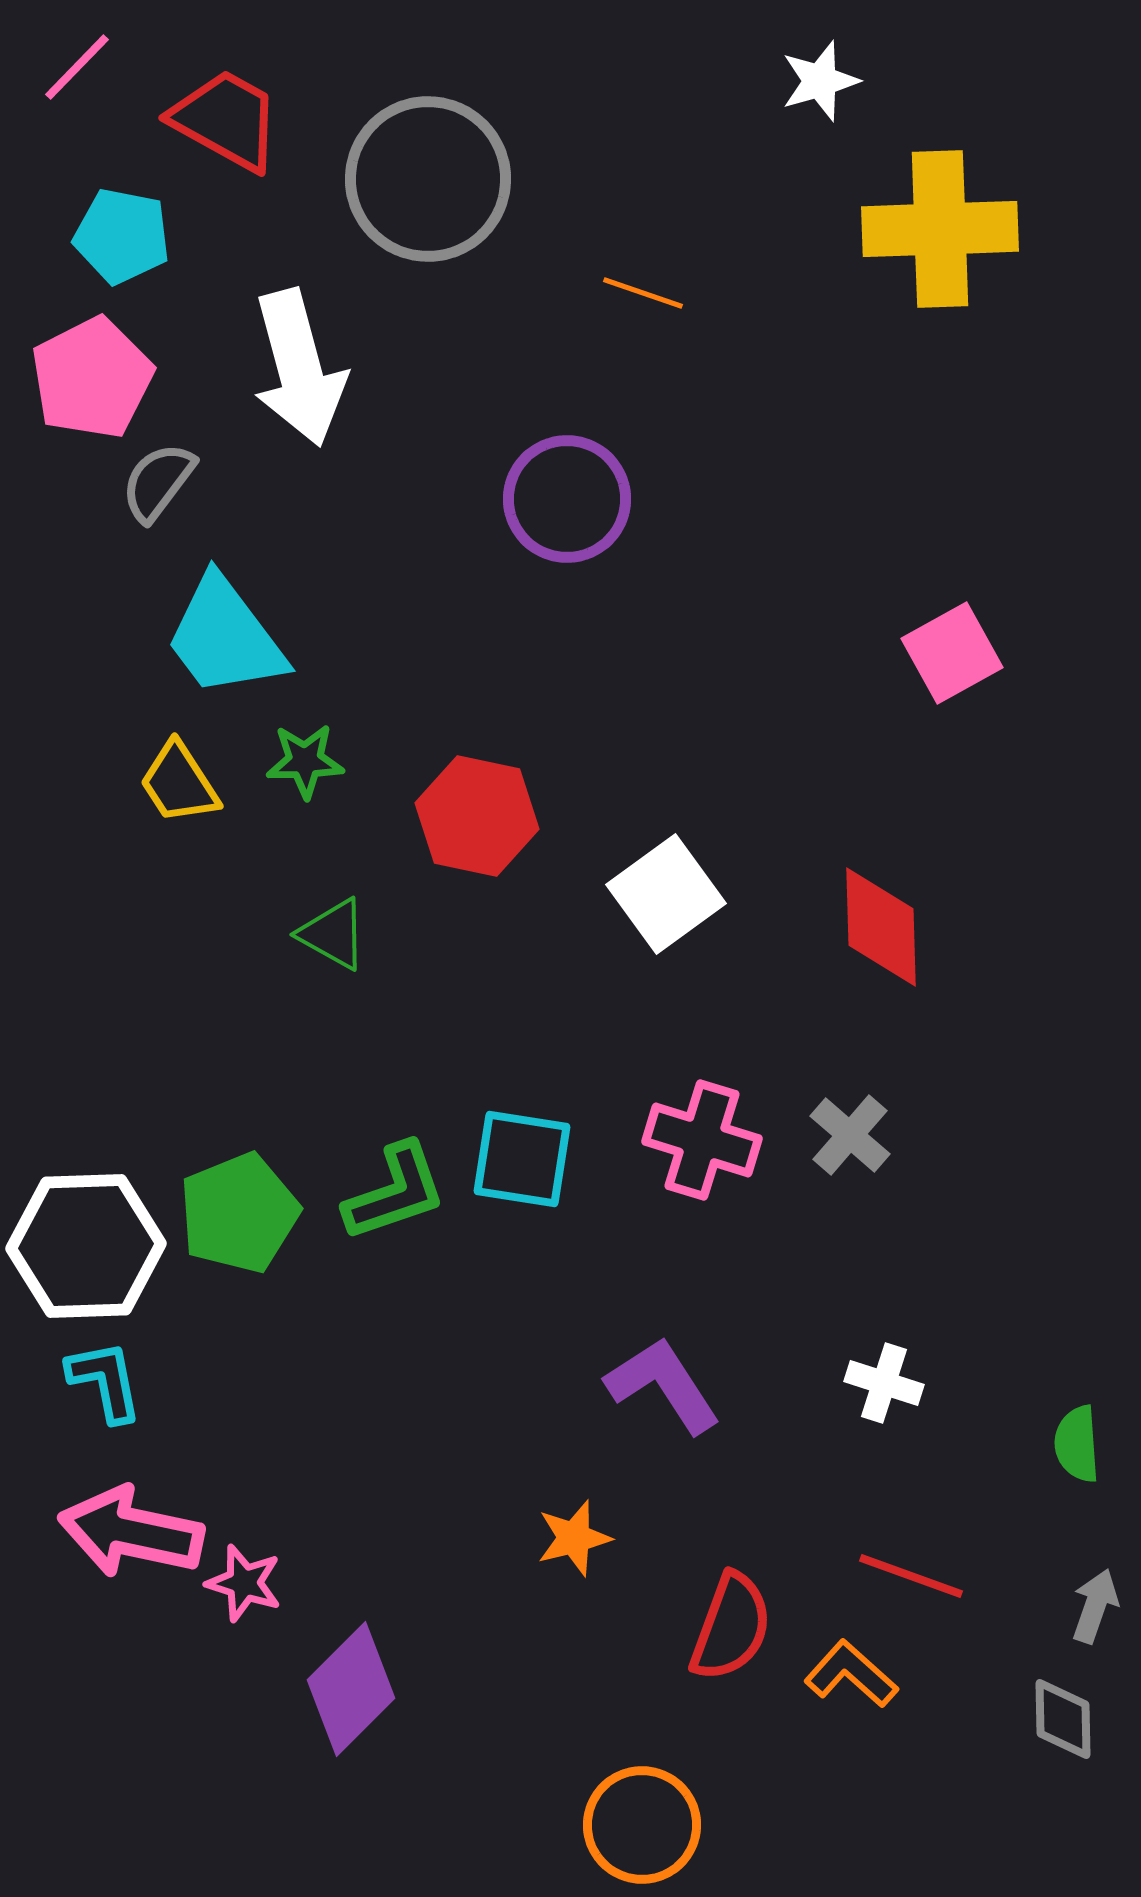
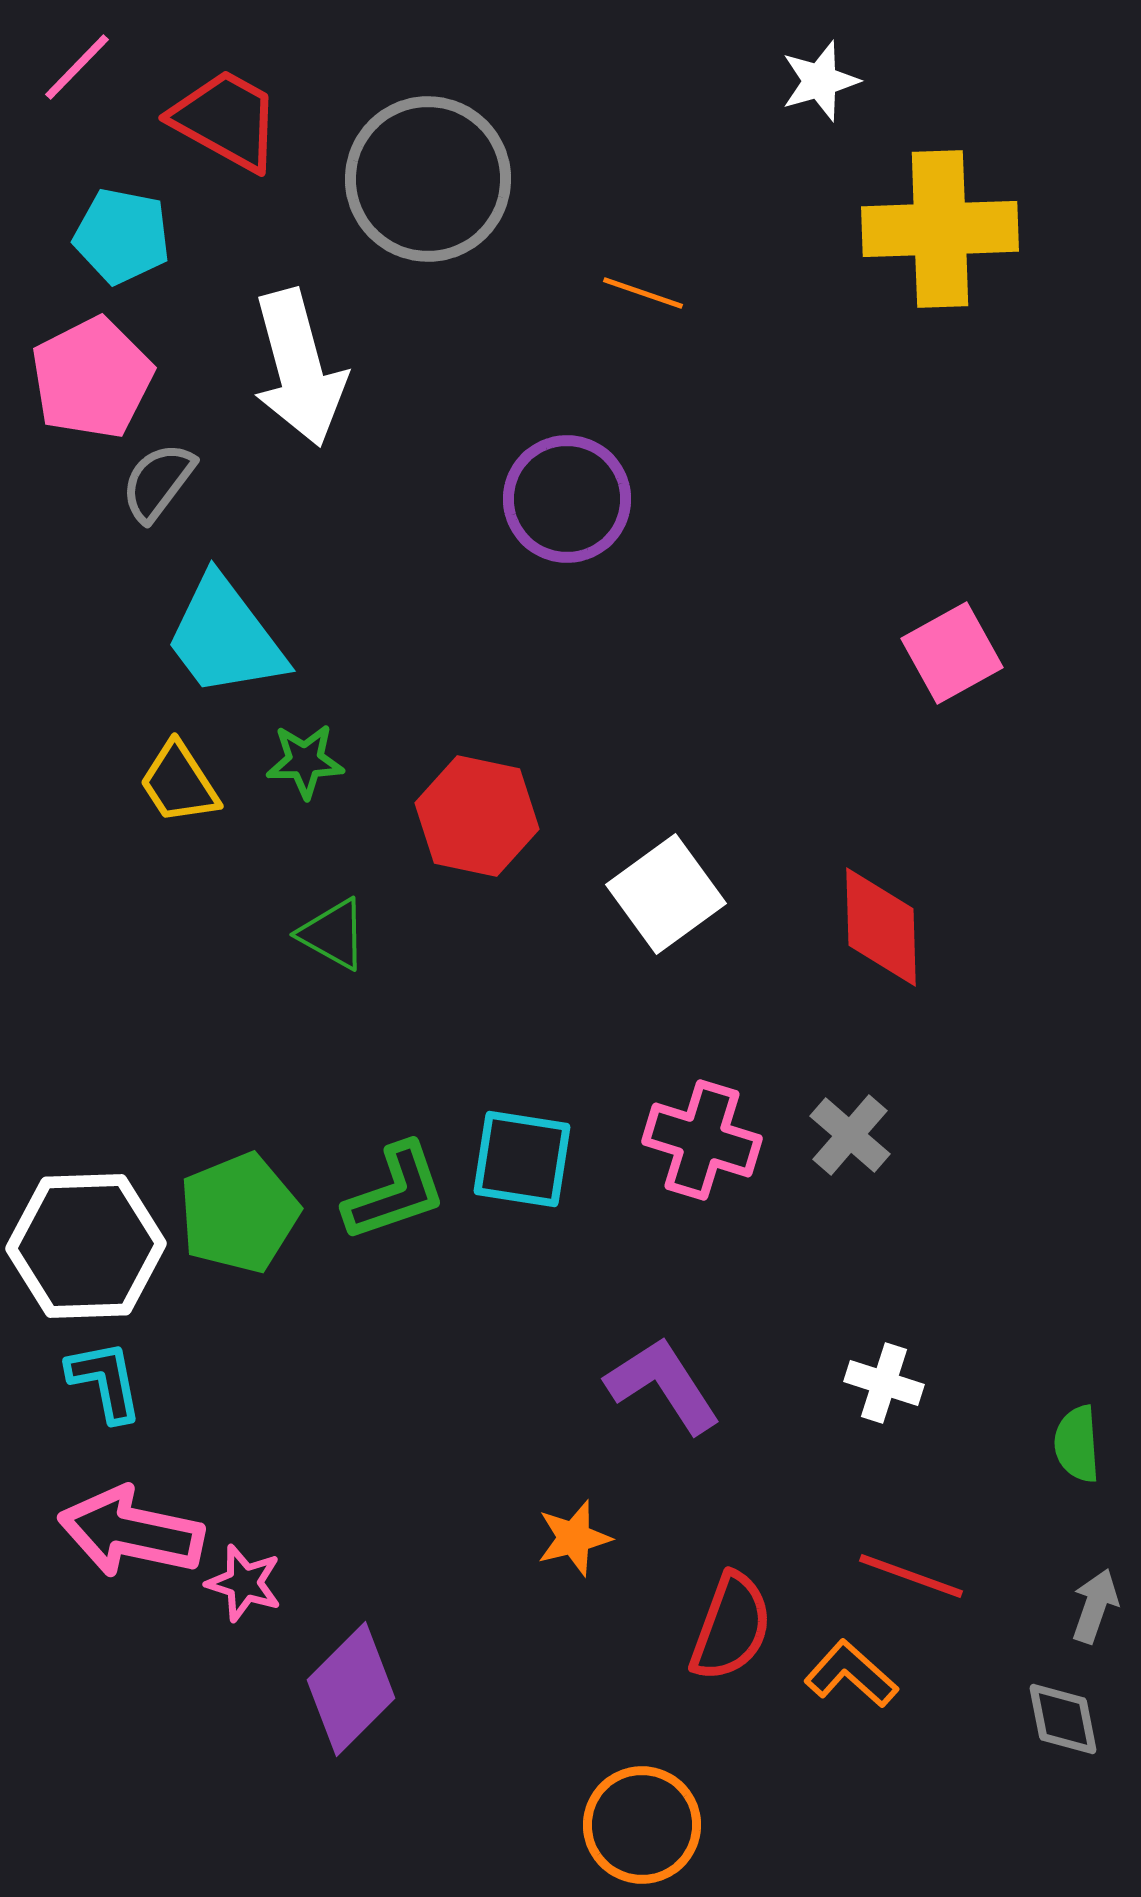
gray diamond: rotated 10 degrees counterclockwise
